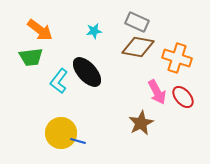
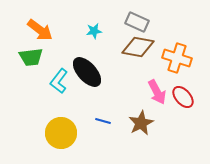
blue line: moved 25 px right, 20 px up
